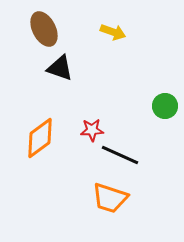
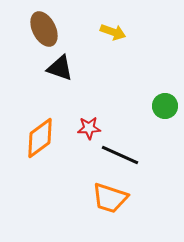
red star: moved 3 px left, 2 px up
